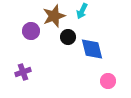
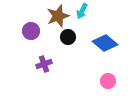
brown star: moved 4 px right
blue diamond: moved 13 px right, 6 px up; rotated 35 degrees counterclockwise
purple cross: moved 21 px right, 8 px up
